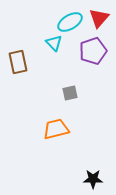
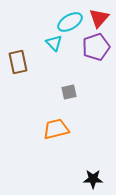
purple pentagon: moved 3 px right, 4 px up
gray square: moved 1 px left, 1 px up
